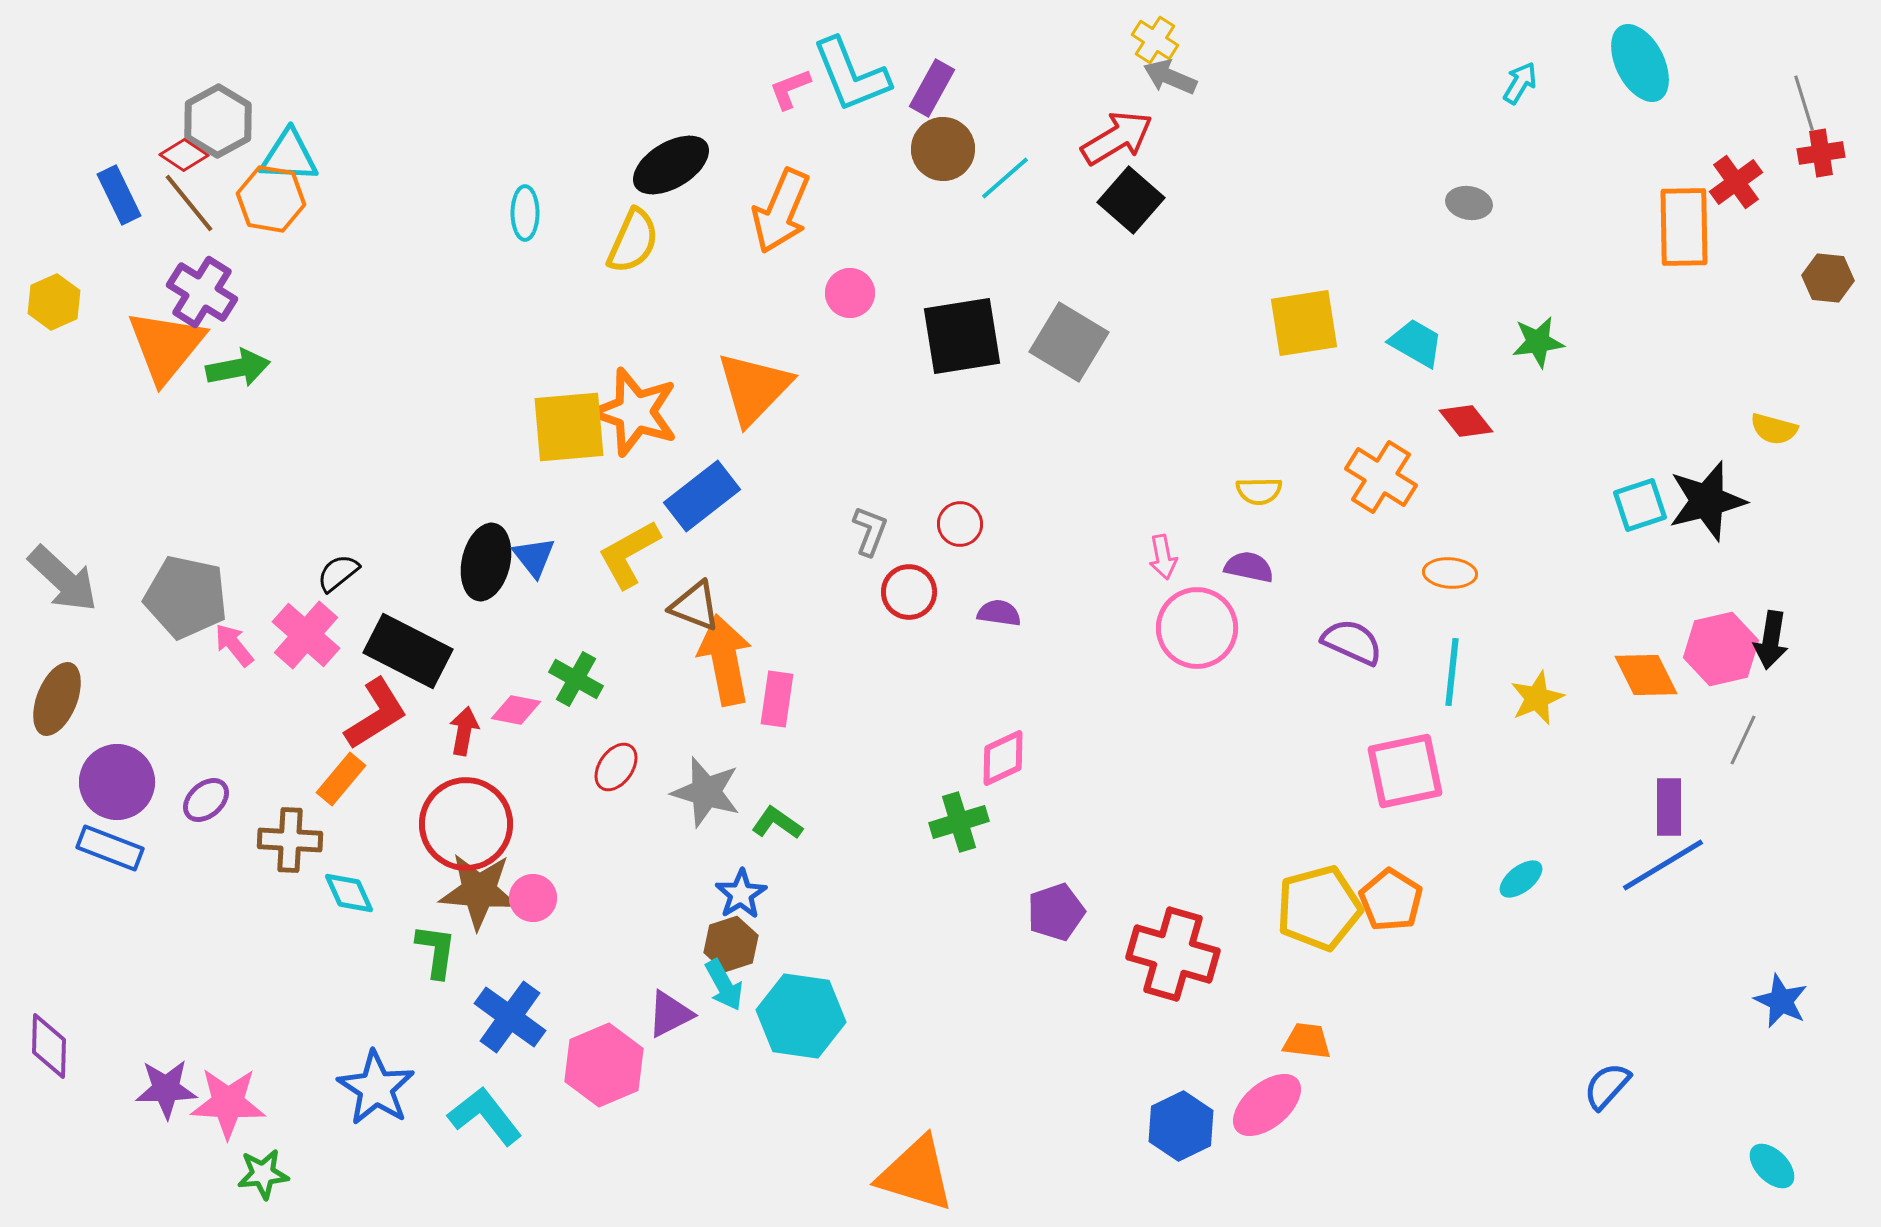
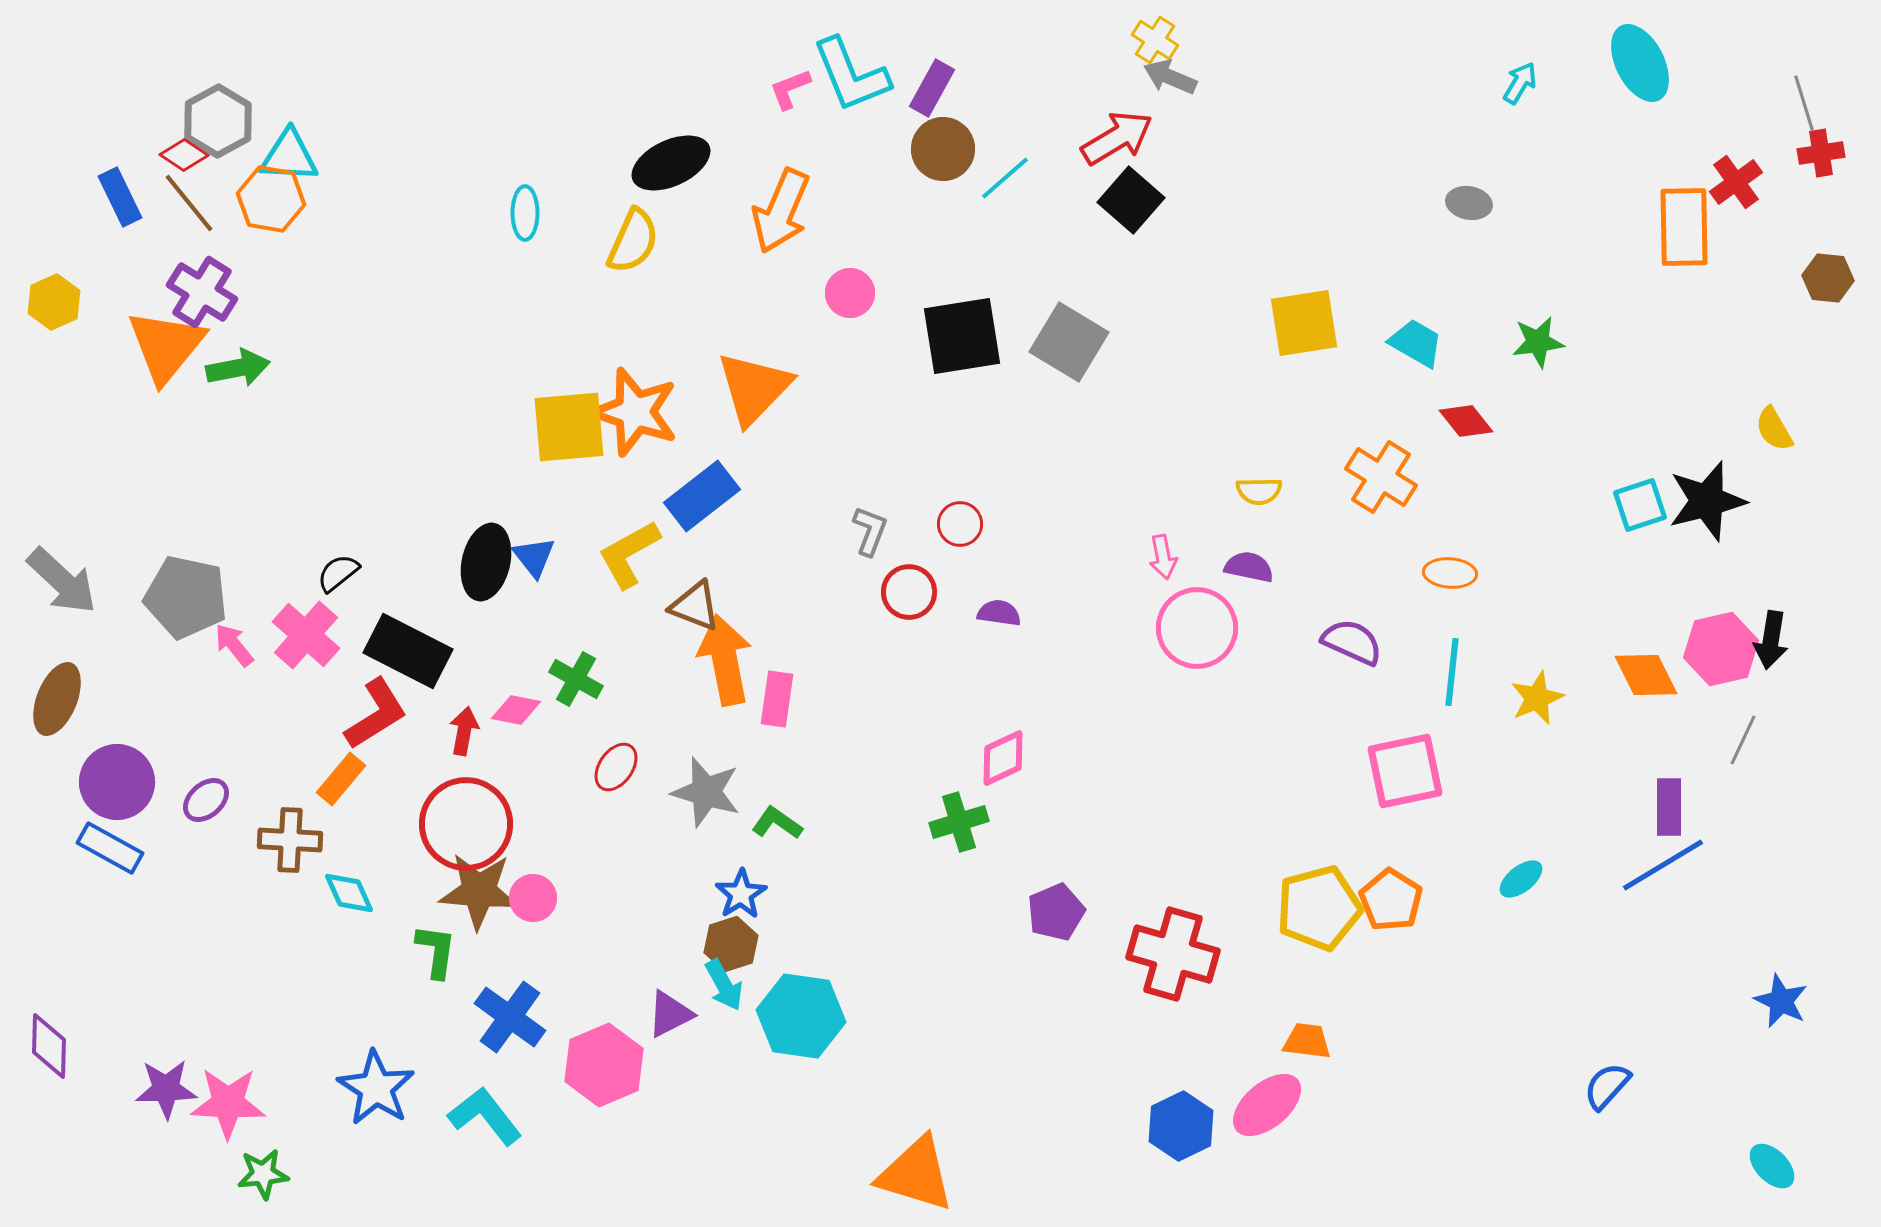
black ellipse at (671, 165): moved 2 px up; rotated 6 degrees clockwise
blue rectangle at (119, 195): moved 1 px right, 2 px down
yellow semicircle at (1774, 429): rotated 45 degrees clockwise
gray arrow at (63, 579): moved 1 px left, 2 px down
blue rectangle at (110, 848): rotated 8 degrees clockwise
purple pentagon at (1056, 912): rotated 4 degrees counterclockwise
